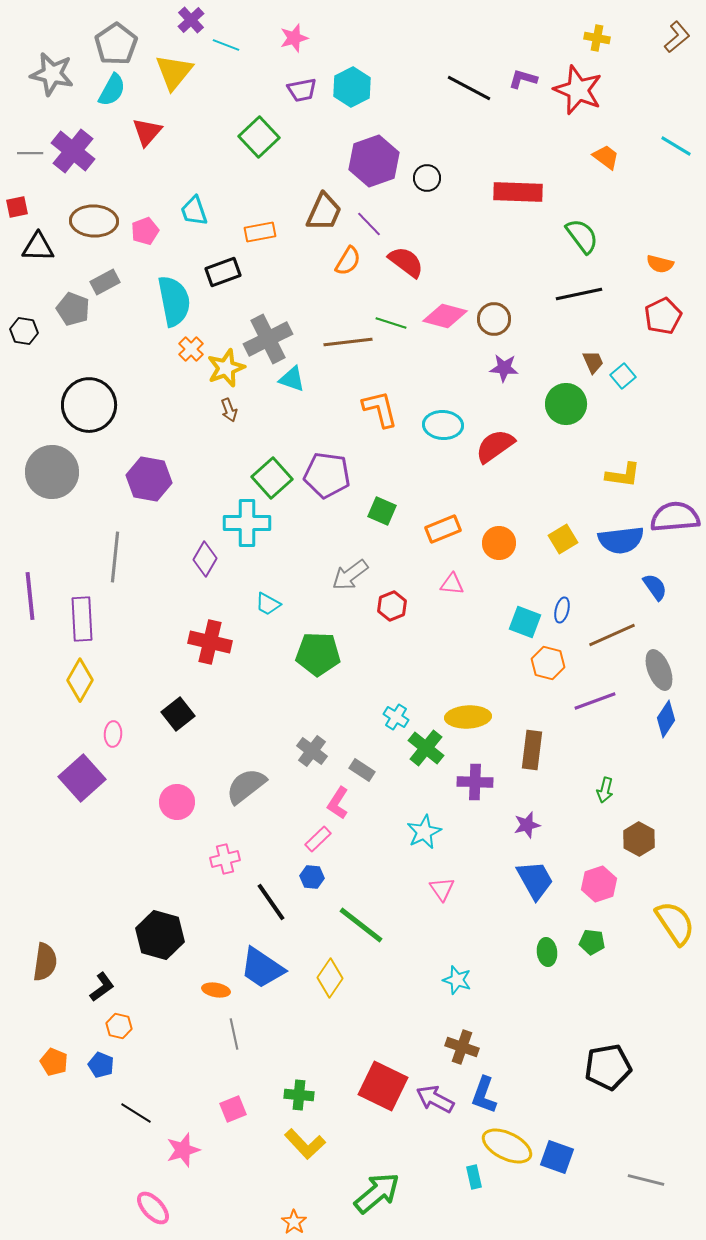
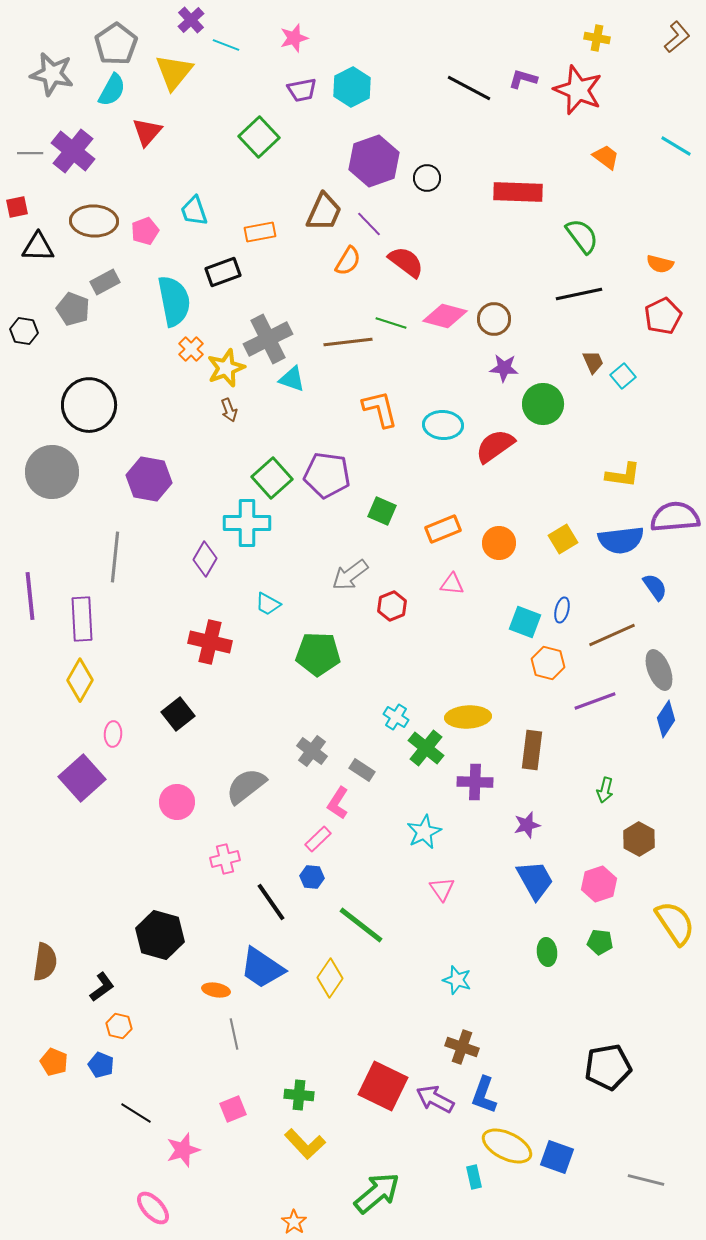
green circle at (566, 404): moved 23 px left
green pentagon at (592, 942): moved 8 px right
